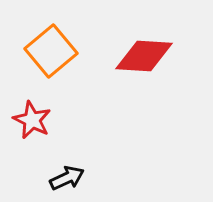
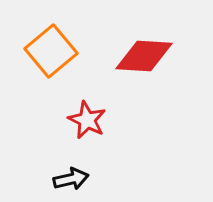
red star: moved 55 px right
black arrow: moved 4 px right, 1 px down; rotated 12 degrees clockwise
